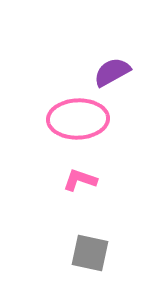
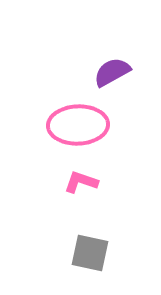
pink ellipse: moved 6 px down
pink L-shape: moved 1 px right, 2 px down
